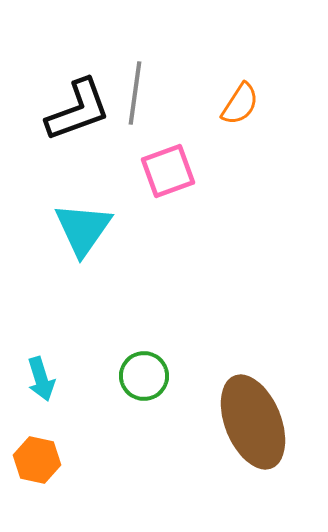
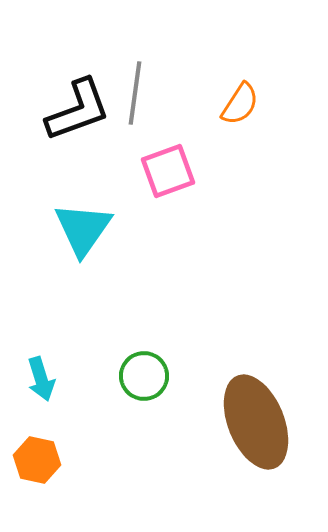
brown ellipse: moved 3 px right
